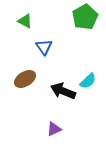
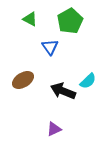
green pentagon: moved 15 px left, 4 px down
green triangle: moved 5 px right, 2 px up
blue triangle: moved 6 px right
brown ellipse: moved 2 px left, 1 px down
